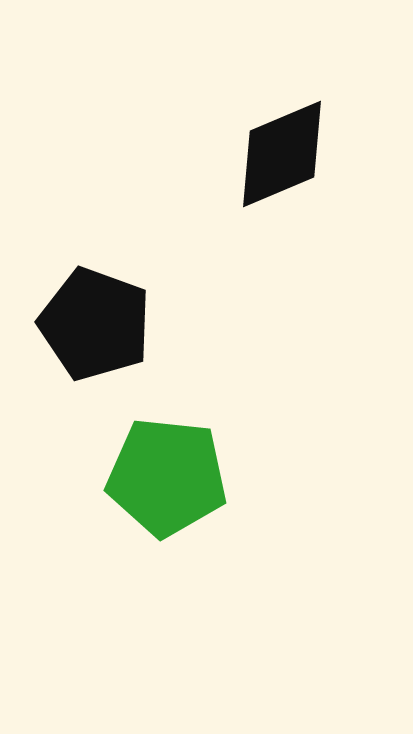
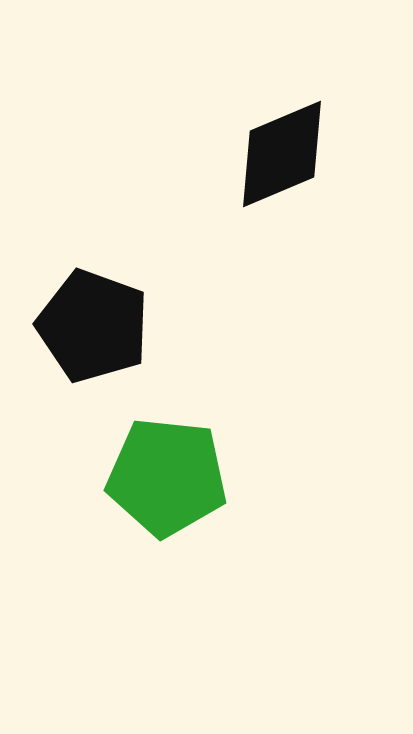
black pentagon: moved 2 px left, 2 px down
